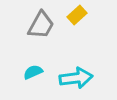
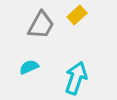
cyan semicircle: moved 4 px left, 5 px up
cyan arrow: rotated 64 degrees counterclockwise
